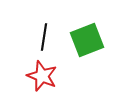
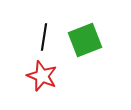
green square: moved 2 px left
